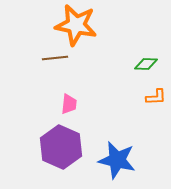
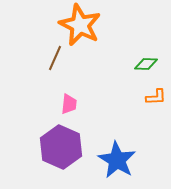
orange star: moved 4 px right; rotated 15 degrees clockwise
brown line: rotated 60 degrees counterclockwise
blue star: rotated 18 degrees clockwise
